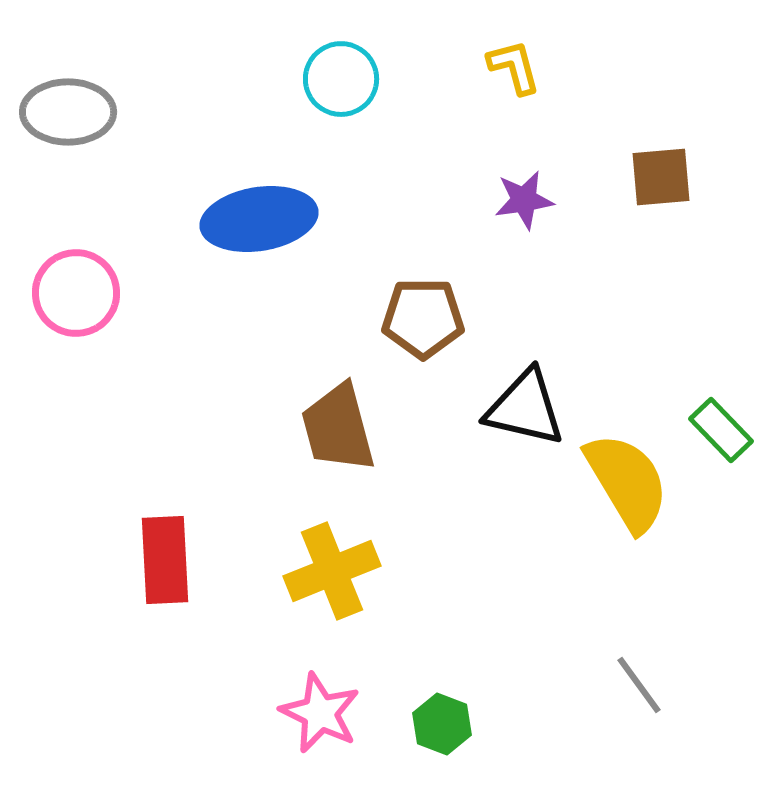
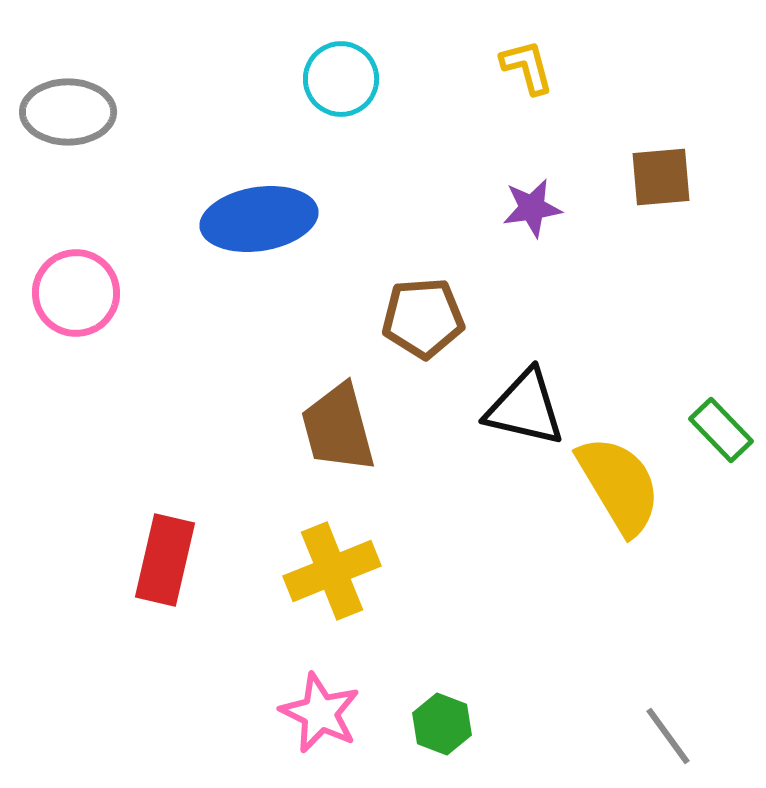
yellow L-shape: moved 13 px right
purple star: moved 8 px right, 8 px down
brown pentagon: rotated 4 degrees counterclockwise
yellow semicircle: moved 8 px left, 3 px down
red rectangle: rotated 16 degrees clockwise
gray line: moved 29 px right, 51 px down
